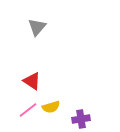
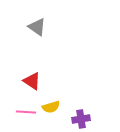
gray triangle: rotated 36 degrees counterclockwise
pink line: moved 2 px left, 2 px down; rotated 42 degrees clockwise
